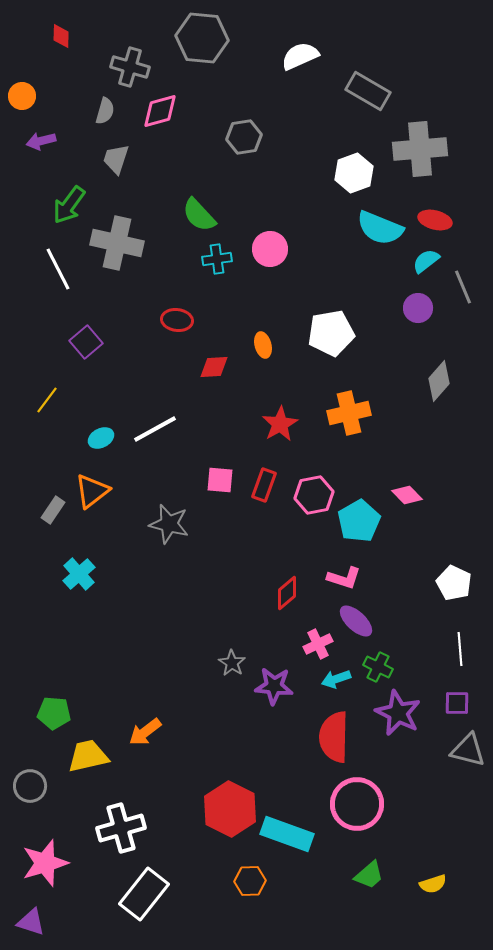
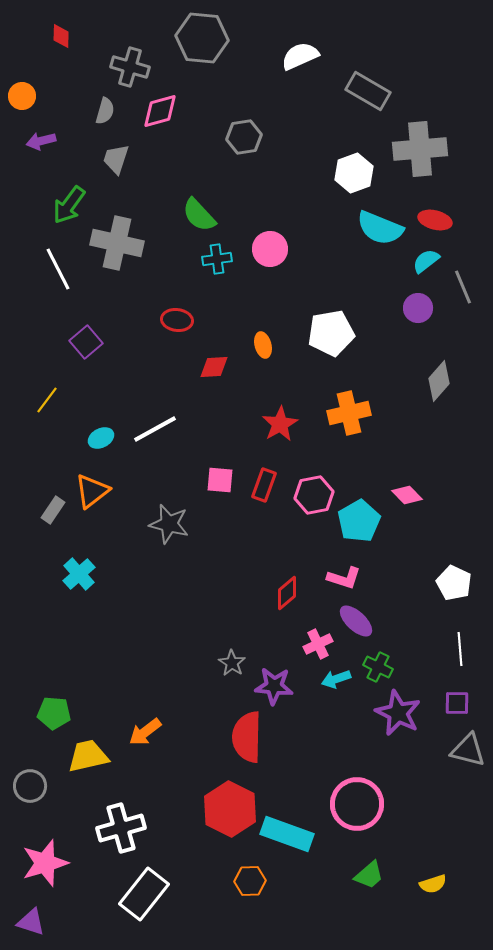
red semicircle at (334, 737): moved 87 px left
